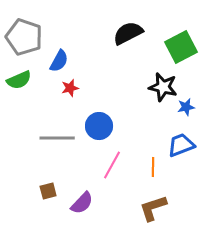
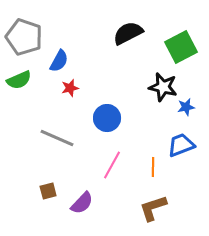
blue circle: moved 8 px right, 8 px up
gray line: rotated 24 degrees clockwise
